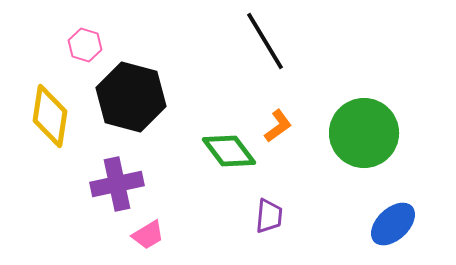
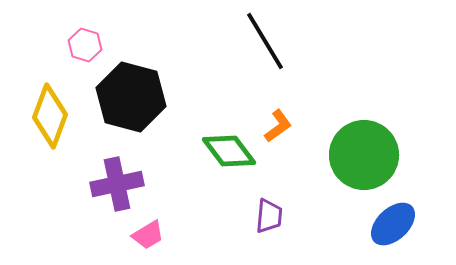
yellow diamond: rotated 12 degrees clockwise
green circle: moved 22 px down
